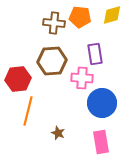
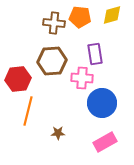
brown star: rotated 24 degrees counterclockwise
pink rectangle: moved 4 px right; rotated 70 degrees clockwise
